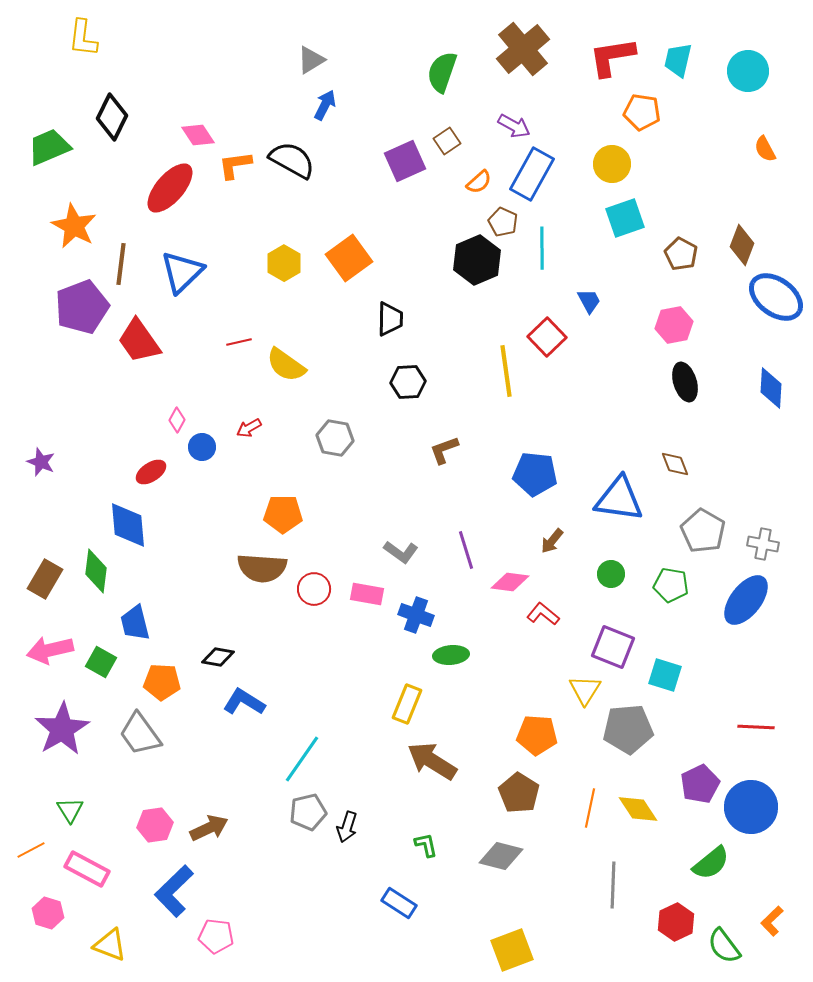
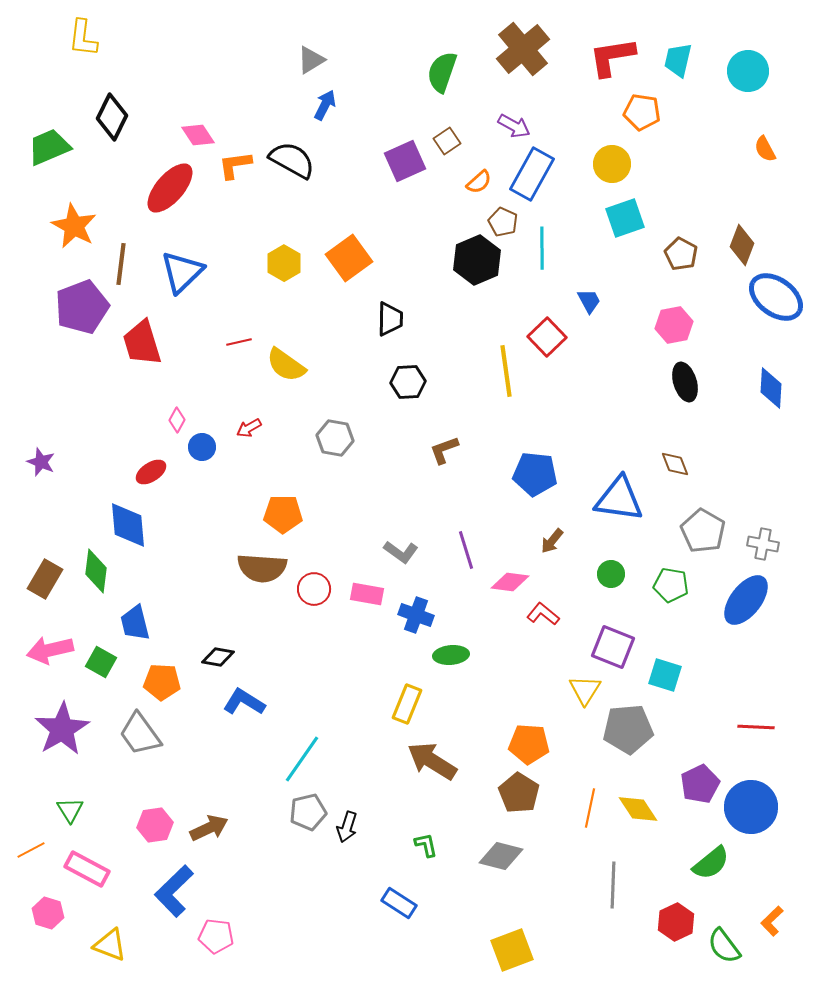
red trapezoid at (139, 341): moved 3 px right, 2 px down; rotated 18 degrees clockwise
orange pentagon at (537, 735): moved 8 px left, 9 px down
